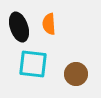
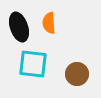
orange semicircle: moved 1 px up
brown circle: moved 1 px right
